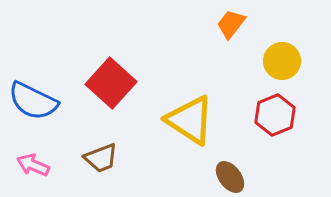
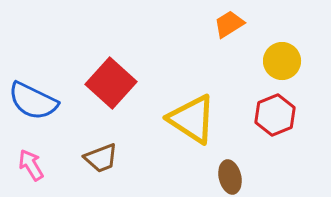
orange trapezoid: moved 2 px left; rotated 20 degrees clockwise
yellow triangle: moved 2 px right, 1 px up
pink arrow: moved 2 px left; rotated 36 degrees clockwise
brown ellipse: rotated 24 degrees clockwise
